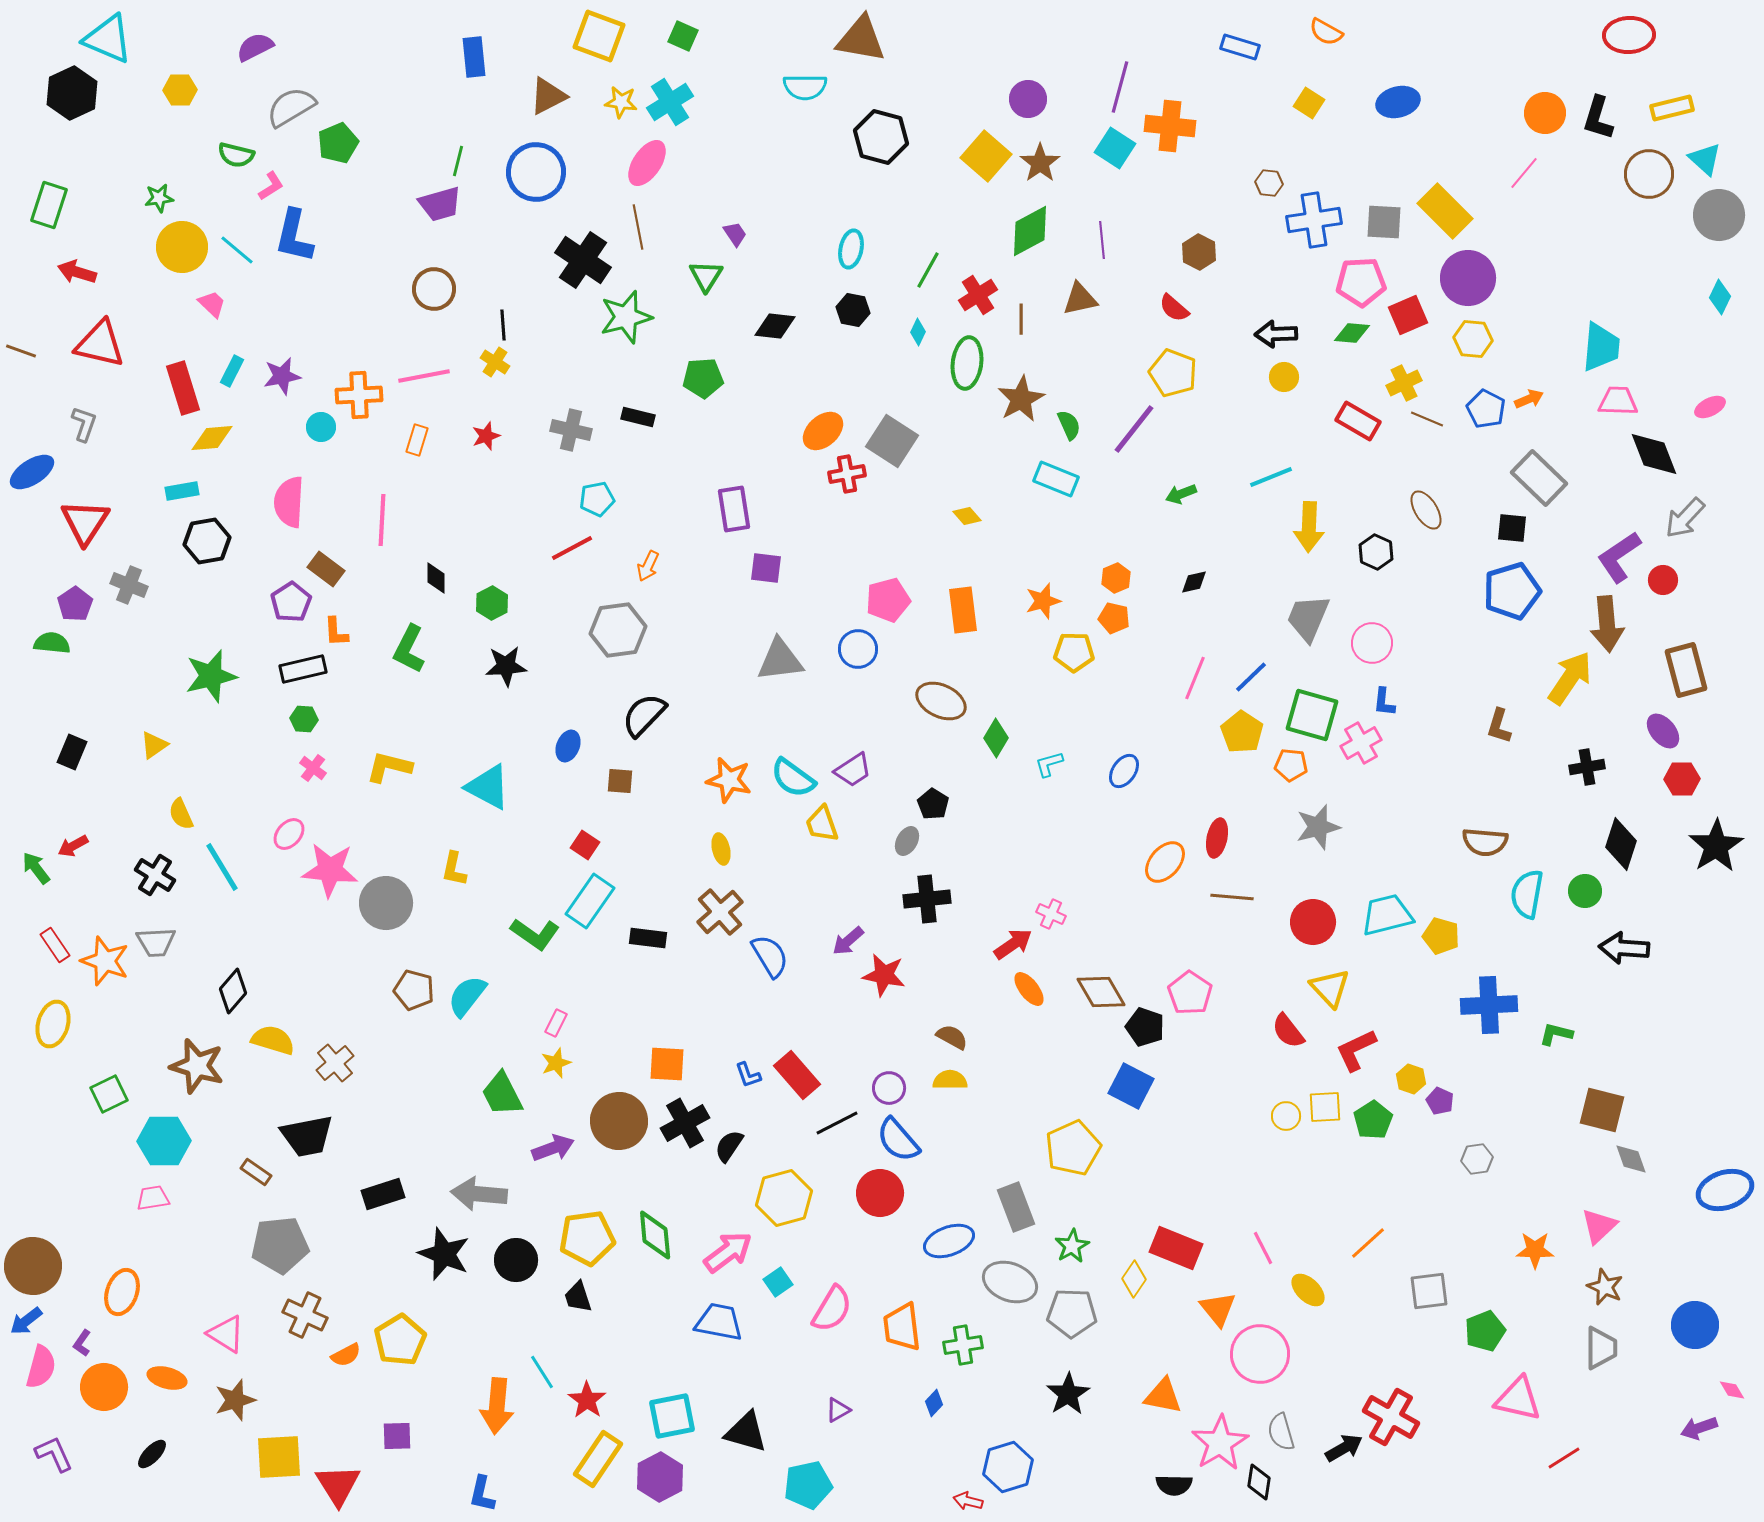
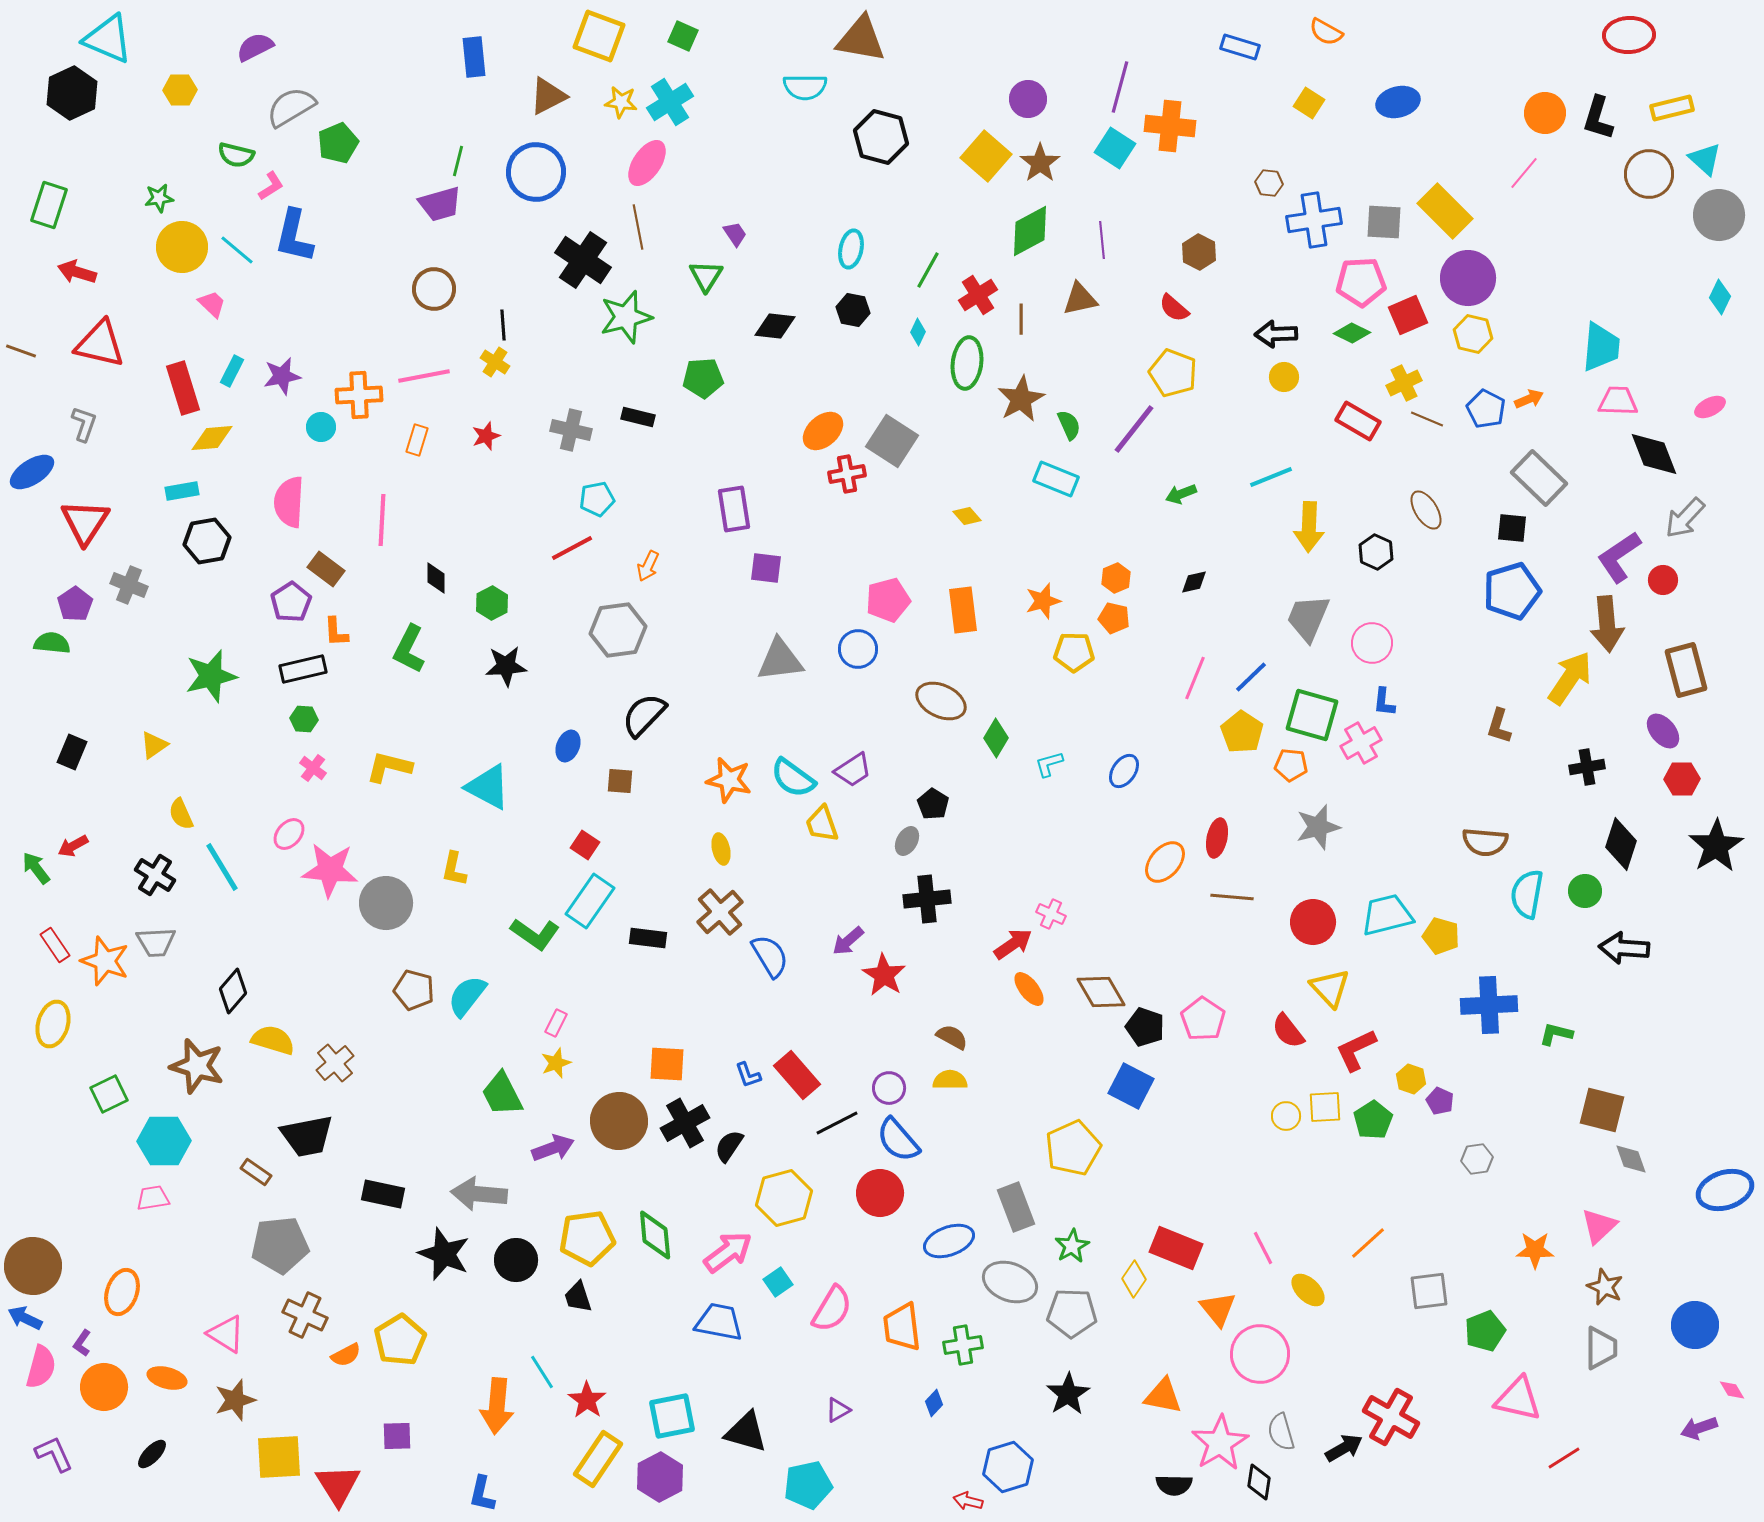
green diamond at (1352, 333): rotated 21 degrees clockwise
yellow hexagon at (1473, 339): moved 5 px up; rotated 9 degrees clockwise
red star at (884, 975): rotated 21 degrees clockwise
pink pentagon at (1190, 993): moved 13 px right, 26 px down
black rectangle at (383, 1194): rotated 30 degrees clockwise
blue arrow at (26, 1321): moved 1 px left, 3 px up; rotated 64 degrees clockwise
